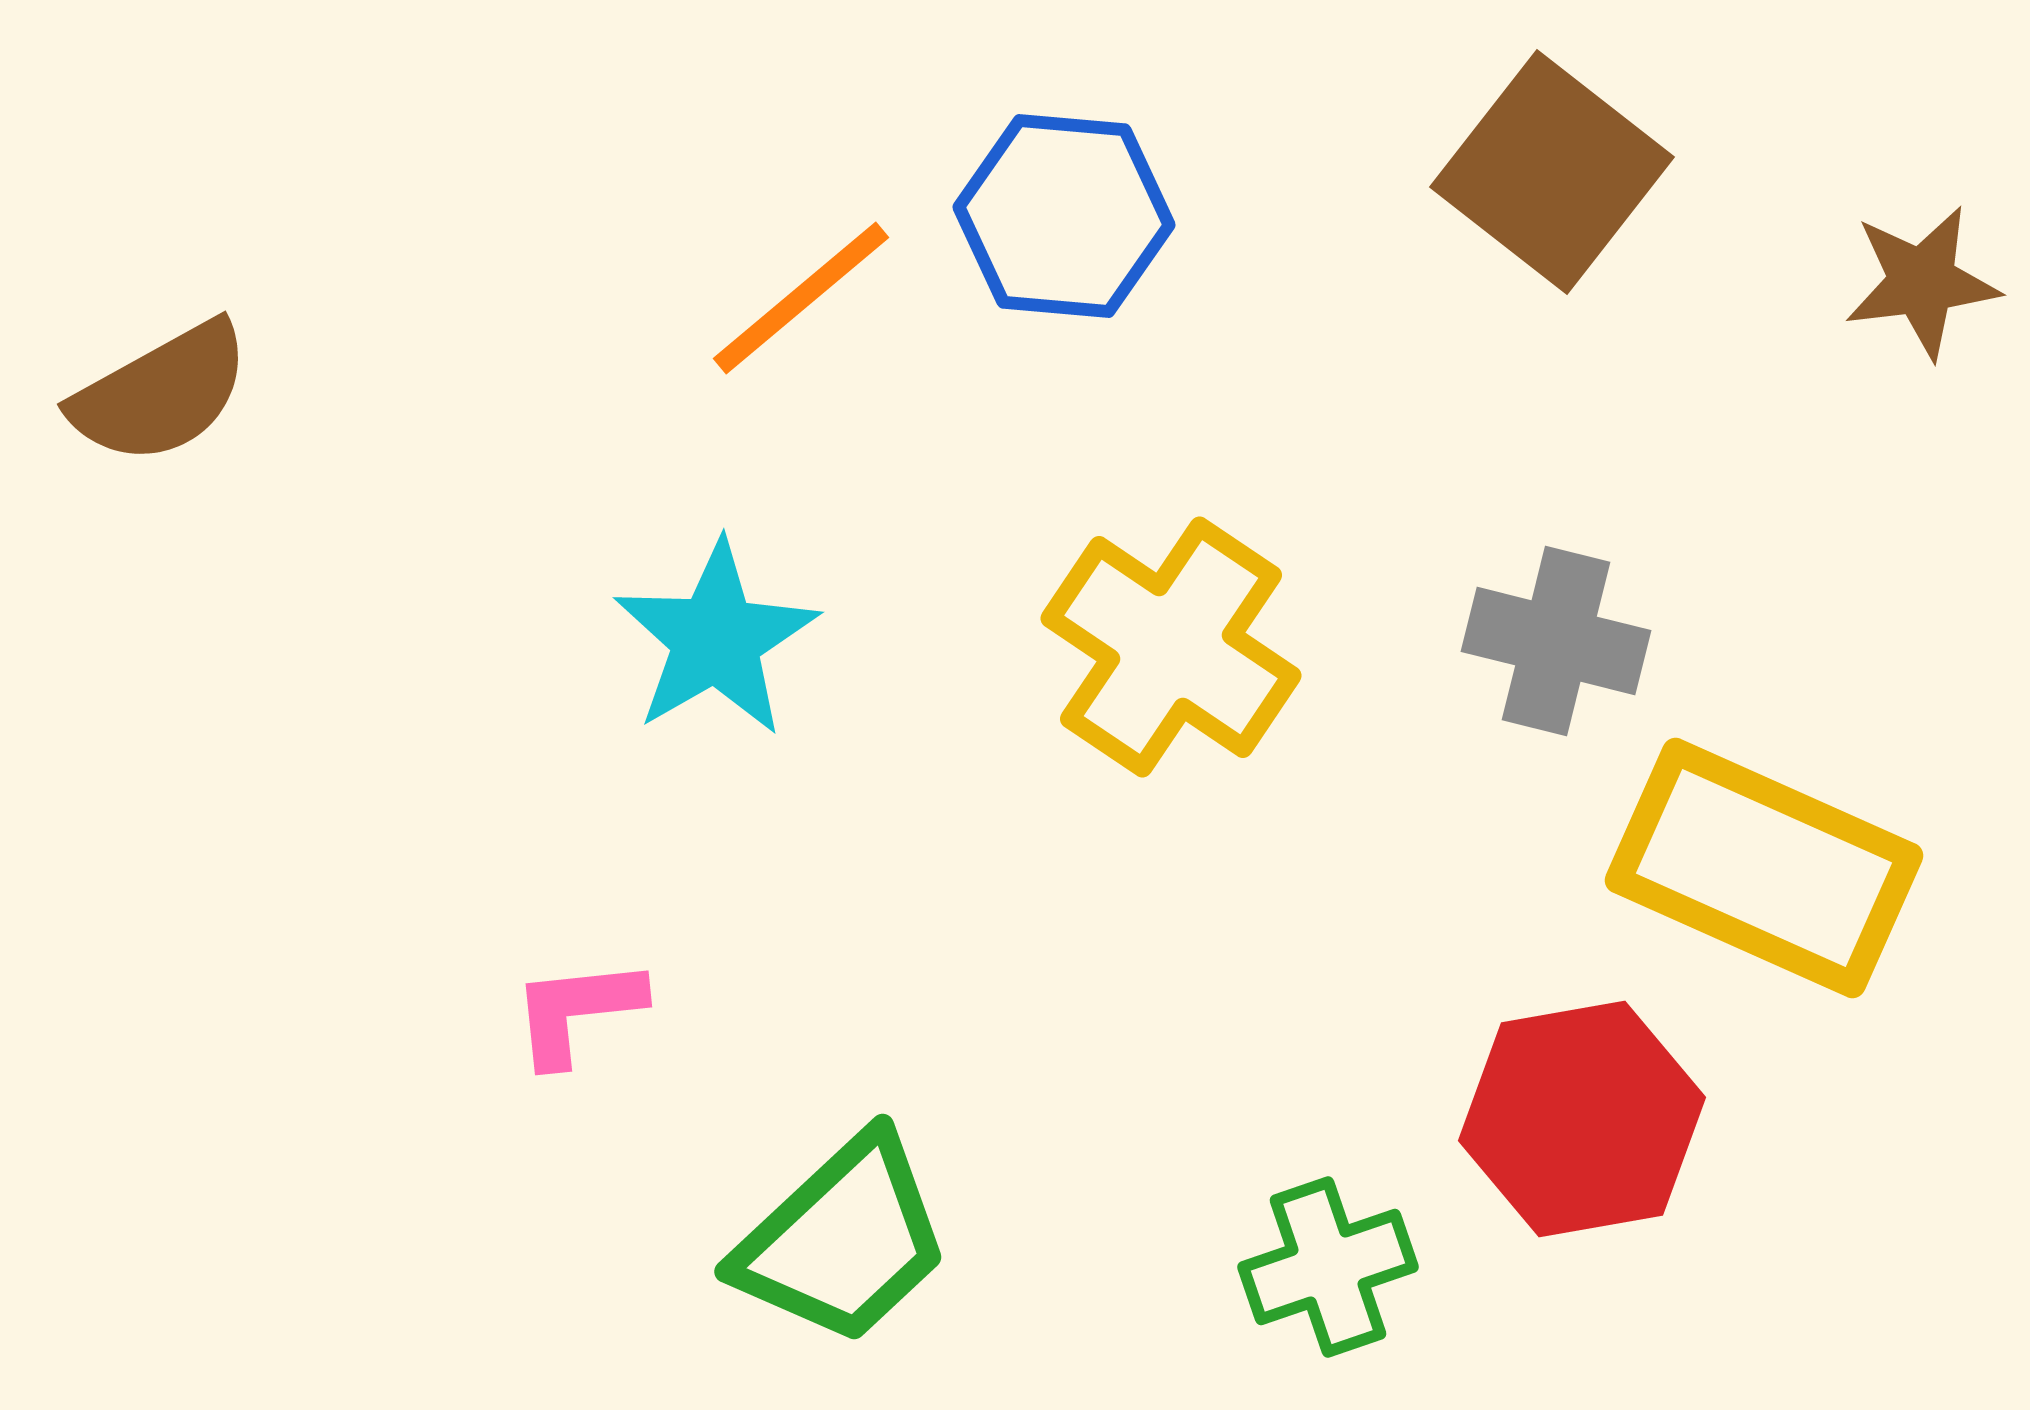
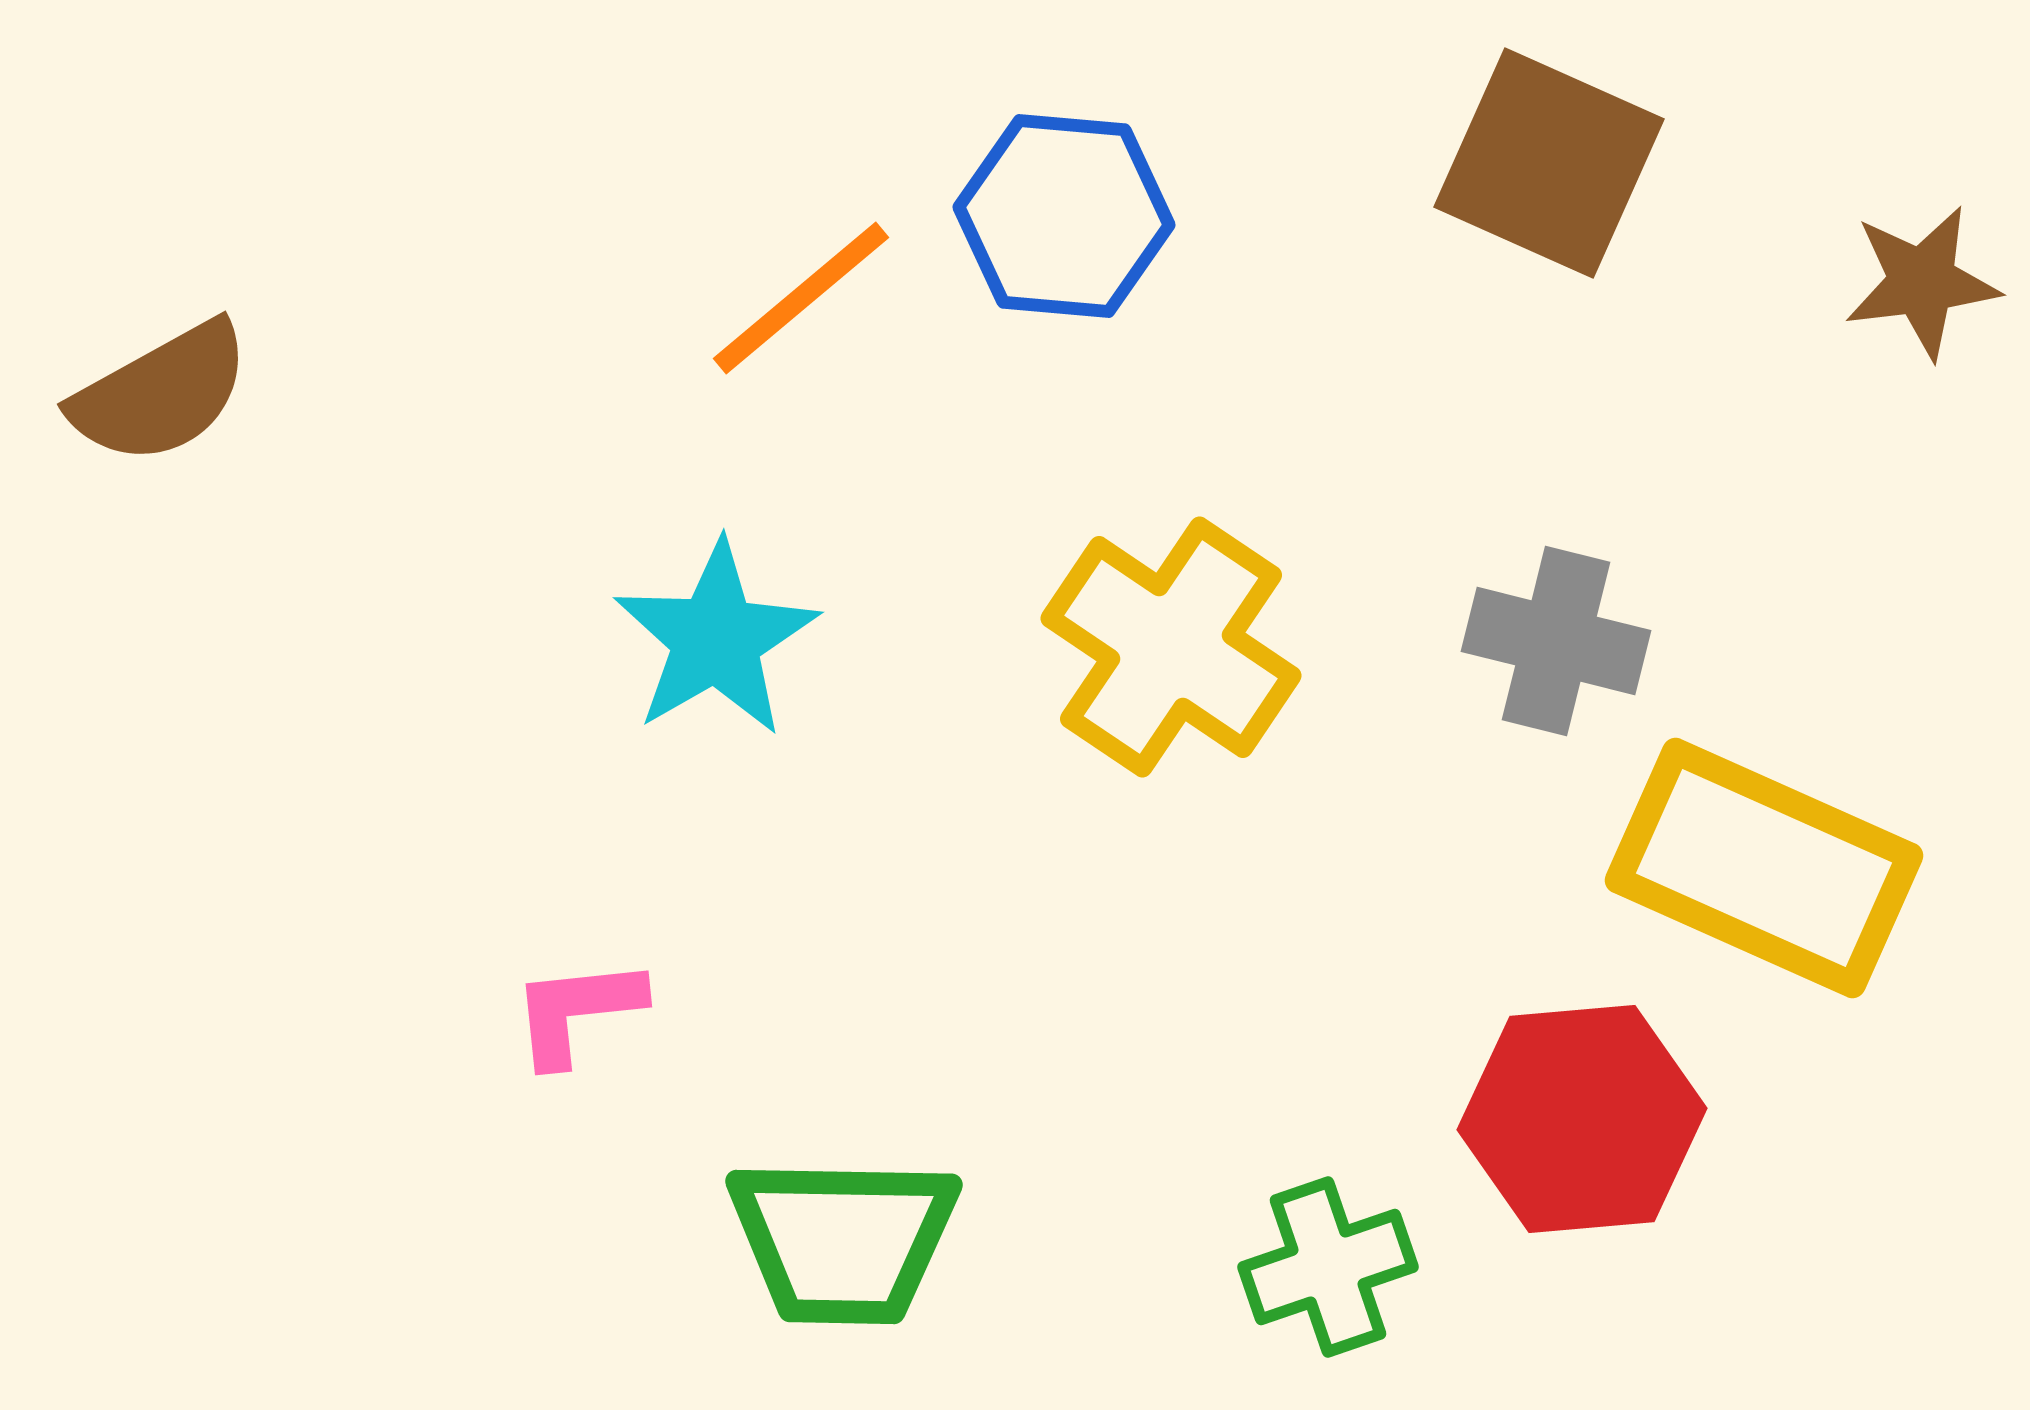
brown square: moved 3 px left, 9 px up; rotated 14 degrees counterclockwise
red hexagon: rotated 5 degrees clockwise
green trapezoid: rotated 44 degrees clockwise
